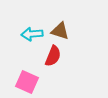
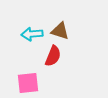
pink square: moved 1 px right, 1 px down; rotated 30 degrees counterclockwise
